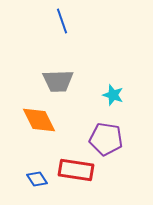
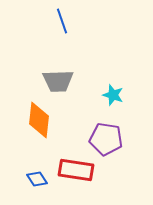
orange diamond: rotated 33 degrees clockwise
